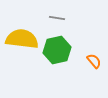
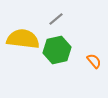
gray line: moved 1 px left, 1 px down; rotated 49 degrees counterclockwise
yellow semicircle: moved 1 px right
